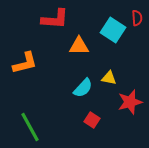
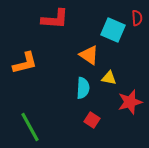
cyan square: rotated 10 degrees counterclockwise
orange triangle: moved 10 px right, 9 px down; rotated 35 degrees clockwise
cyan semicircle: rotated 40 degrees counterclockwise
